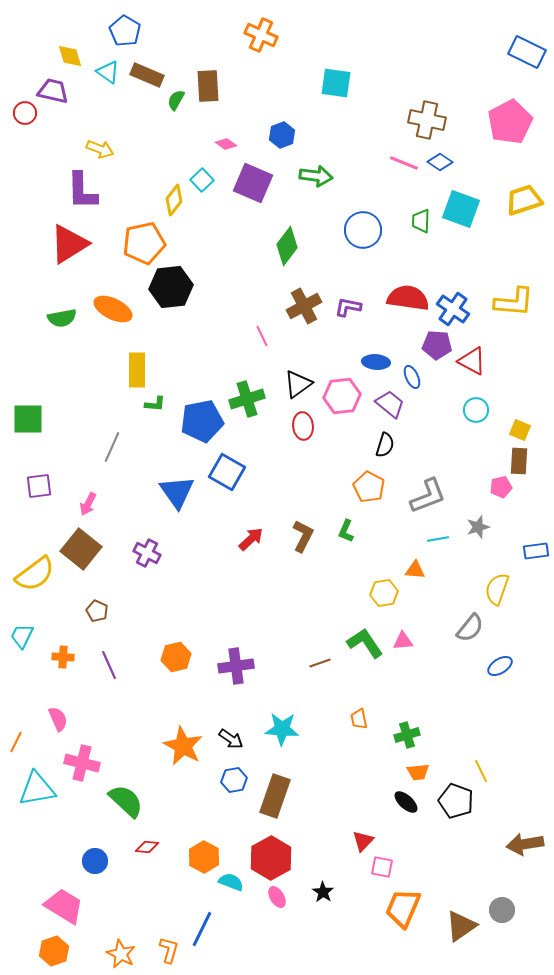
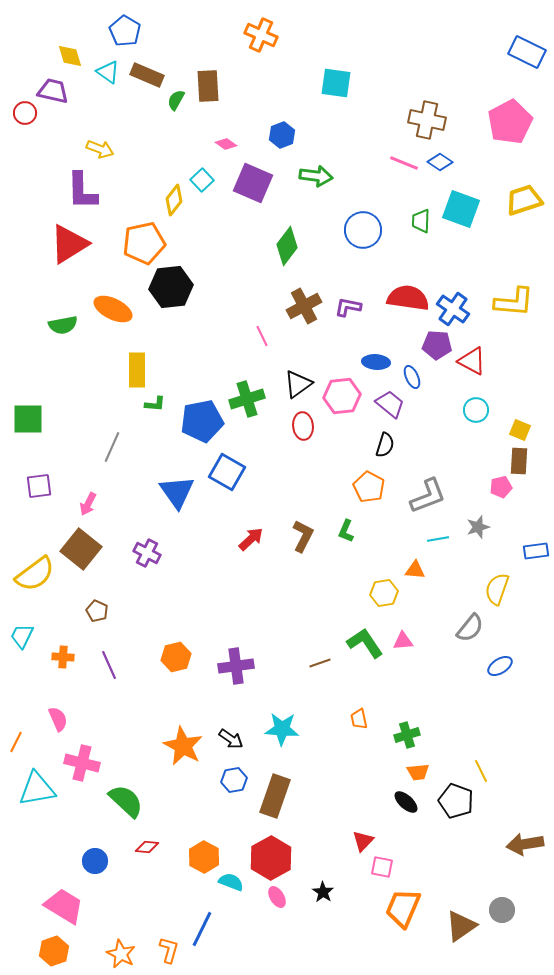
green semicircle at (62, 318): moved 1 px right, 7 px down
